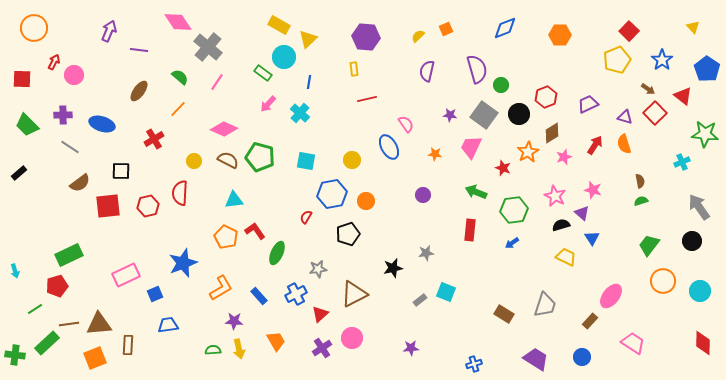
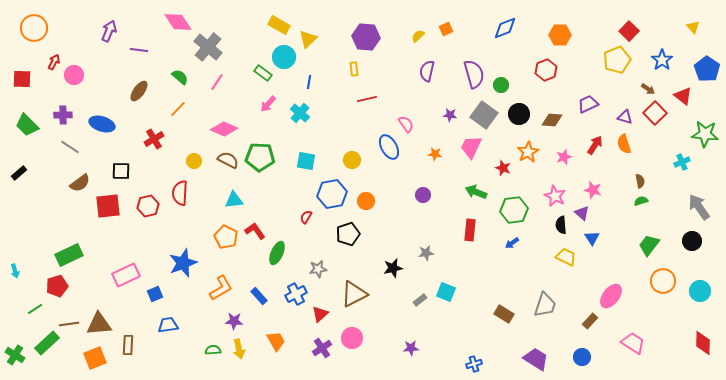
purple semicircle at (477, 69): moved 3 px left, 5 px down
red hexagon at (546, 97): moved 27 px up
brown diamond at (552, 133): moved 13 px up; rotated 35 degrees clockwise
green pentagon at (260, 157): rotated 12 degrees counterclockwise
black semicircle at (561, 225): rotated 78 degrees counterclockwise
green cross at (15, 355): rotated 24 degrees clockwise
